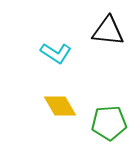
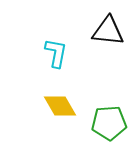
cyan L-shape: rotated 112 degrees counterclockwise
